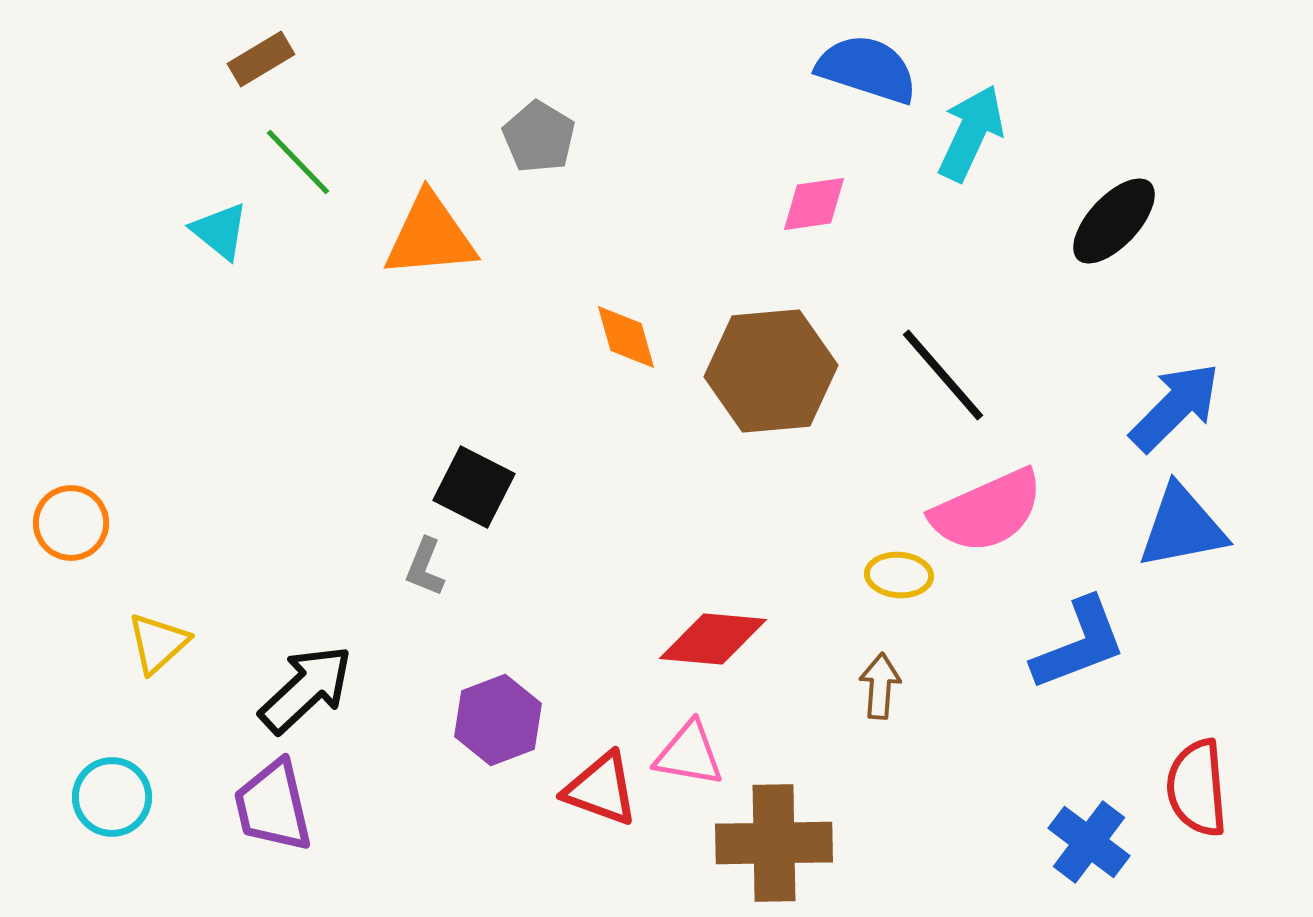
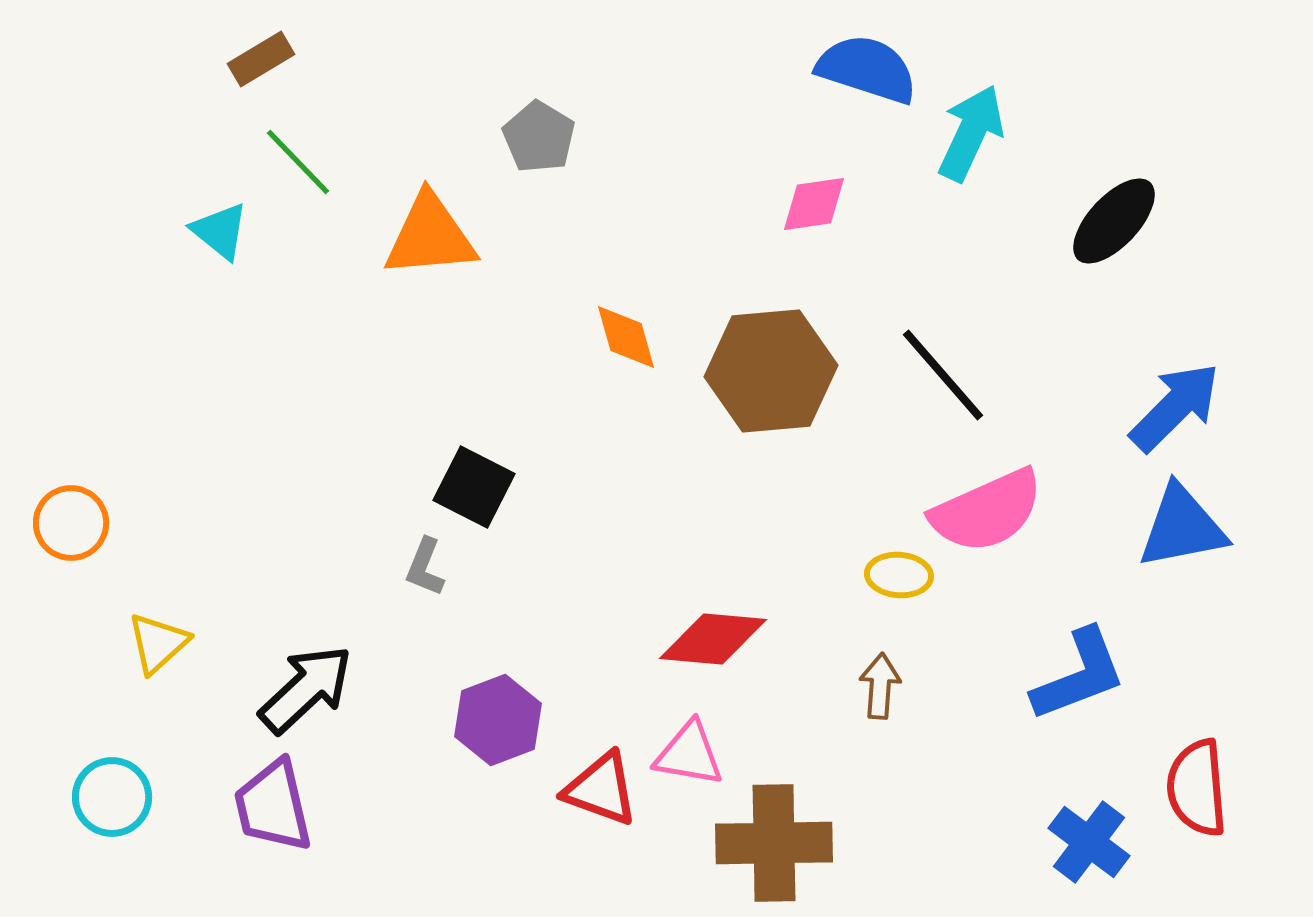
blue L-shape: moved 31 px down
